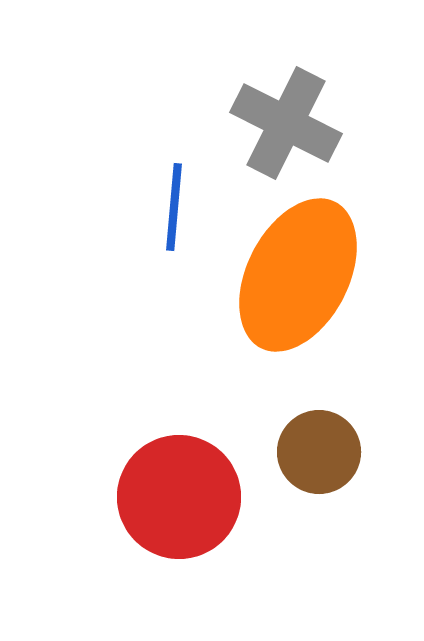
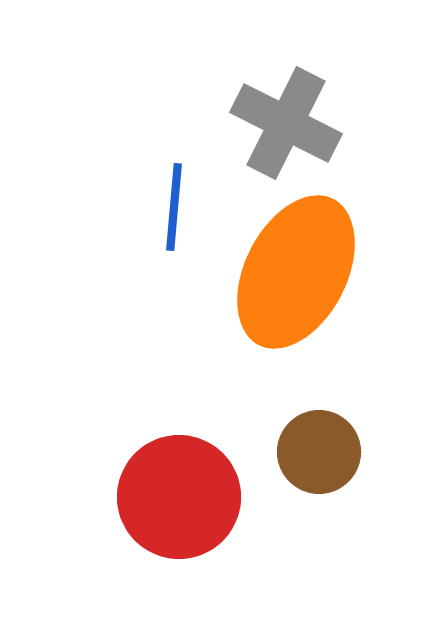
orange ellipse: moved 2 px left, 3 px up
